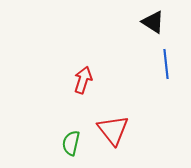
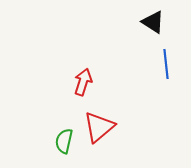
red arrow: moved 2 px down
red triangle: moved 14 px left, 3 px up; rotated 28 degrees clockwise
green semicircle: moved 7 px left, 2 px up
